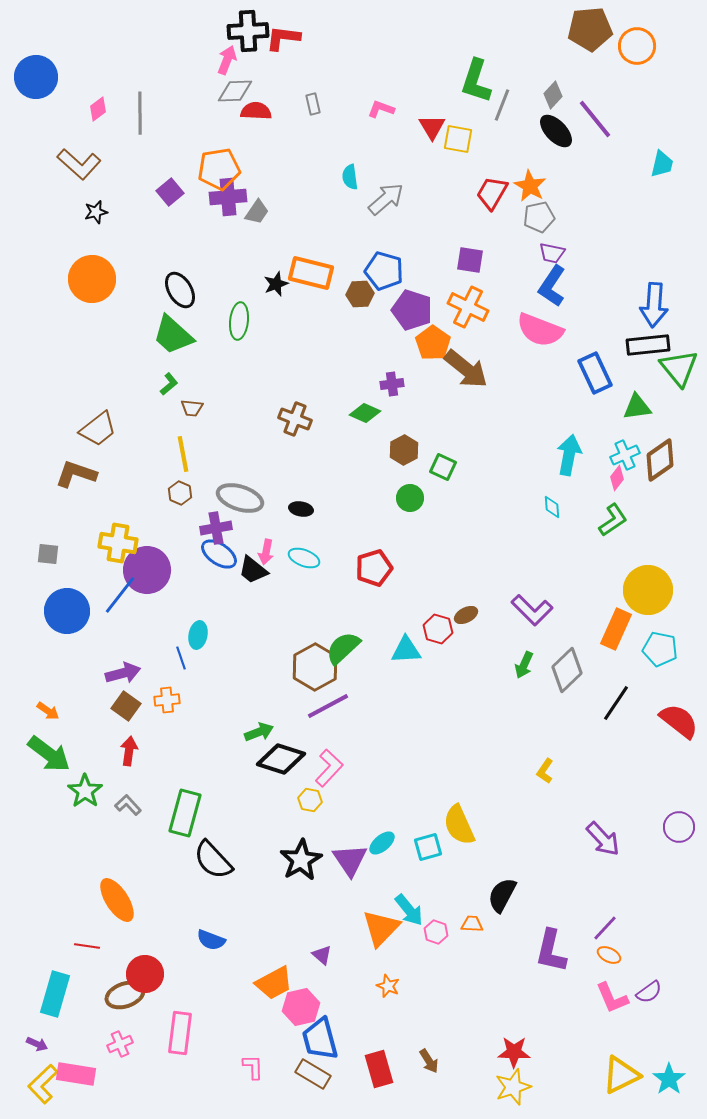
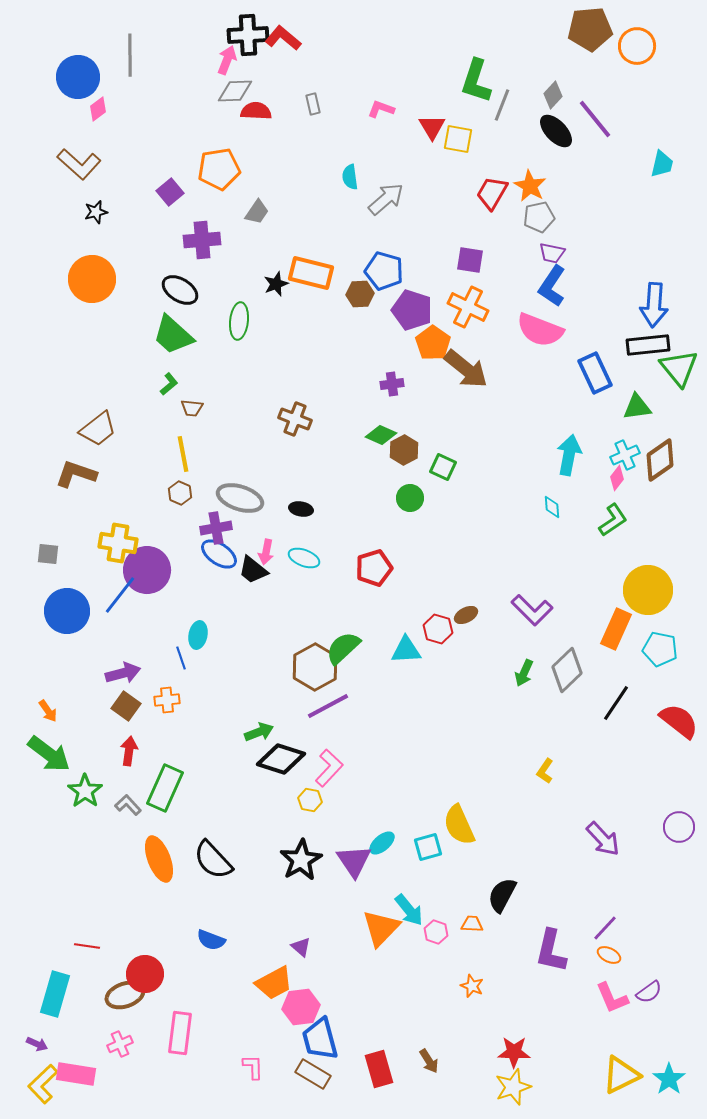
black cross at (248, 31): moved 4 px down
red L-shape at (283, 38): rotated 33 degrees clockwise
blue circle at (36, 77): moved 42 px right
gray line at (140, 113): moved 10 px left, 58 px up
purple cross at (228, 197): moved 26 px left, 43 px down
black ellipse at (180, 290): rotated 27 degrees counterclockwise
green diamond at (365, 413): moved 16 px right, 22 px down
green arrow at (524, 665): moved 8 px down
orange arrow at (48, 711): rotated 20 degrees clockwise
green rectangle at (185, 813): moved 20 px left, 25 px up; rotated 9 degrees clockwise
purple triangle at (350, 860): moved 4 px right, 1 px down
orange ellipse at (117, 900): moved 42 px right, 41 px up; rotated 12 degrees clockwise
purple triangle at (322, 955): moved 21 px left, 8 px up
orange star at (388, 986): moved 84 px right
pink hexagon at (301, 1007): rotated 6 degrees clockwise
